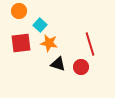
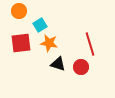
cyan square: rotated 16 degrees clockwise
